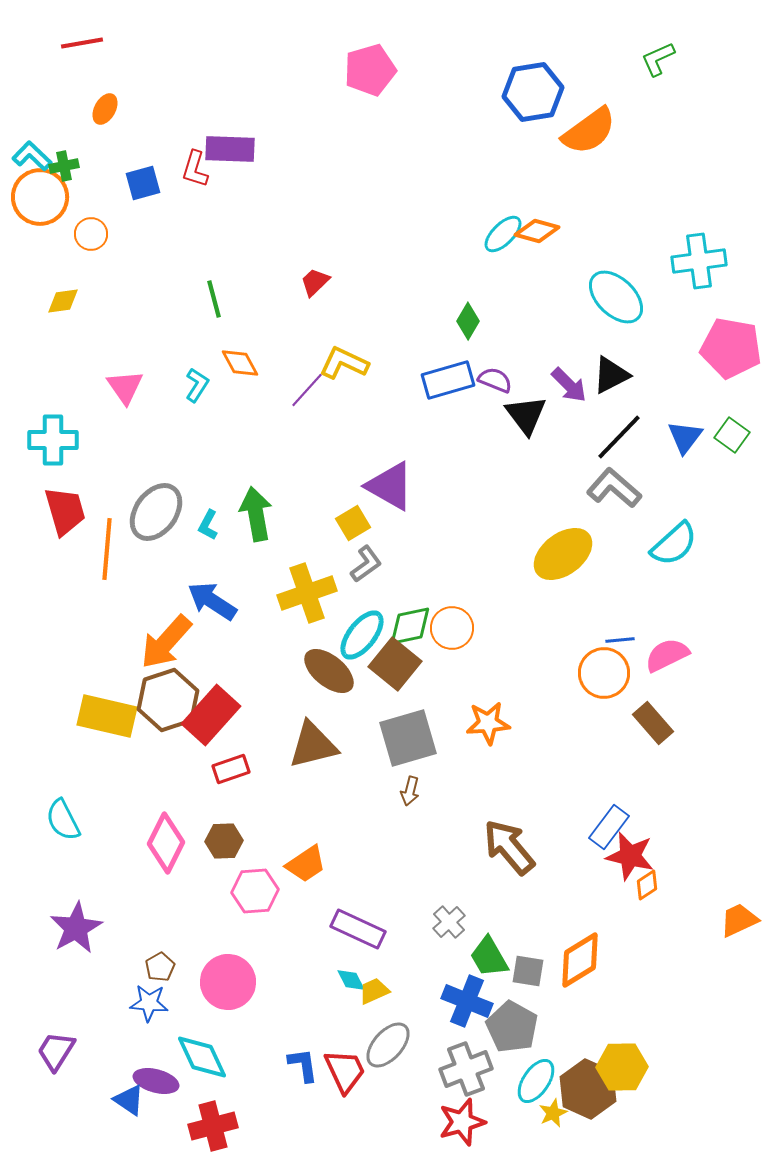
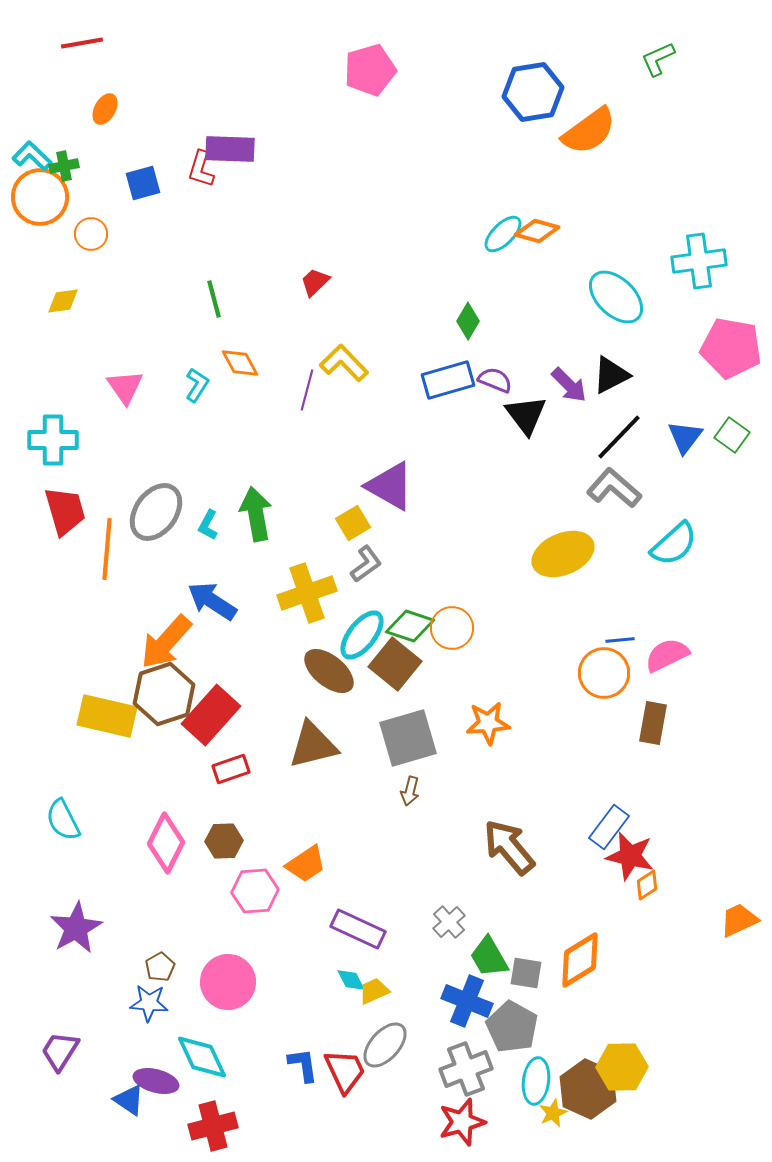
red L-shape at (195, 169): moved 6 px right
yellow L-shape at (344, 363): rotated 21 degrees clockwise
purple line at (307, 390): rotated 27 degrees counterclockwise
yellow ellipse at (563, 554): rotated 14 degrees clockwise
green diamond at (410, 626): rotated 30 degrees clockwise
brown hexagon at (168, 700): moved 4 px left, 6 px up
brown rectangle at (653, 723): rotated 51 degrees clockwise
gray square at (528, 971): moved 2 px left, 2 px down
gray ellipse at (388, 1045): moved 3 px left
purple trapezoid at (56, 1051): moved 4 px right
cyan ellipse at (536, 1081): rotated 27 degrees counterclockwise
